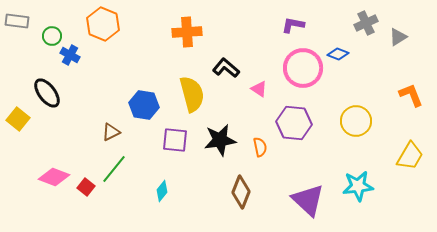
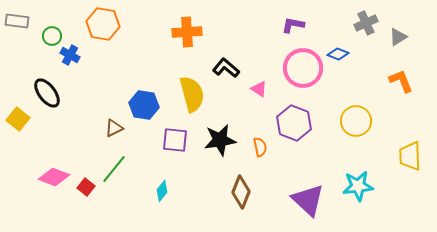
orange hexagon: rotated 12 degrees counterclockwise
orange L-shape: moved 10 px left, 14 px up
purple hexagon: rotated 16 degrees clockwise
brown triangle: moved 3 px right, 4 px up
yellow trapezoid: rotated 148 degrees clockwise
